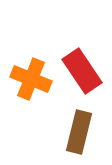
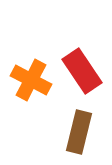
orange cross: moved 1 px down; rotated 6 degrees clockwise
